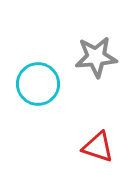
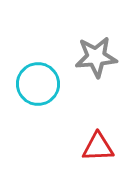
red triangle: rotated 20 degrees counterclockwise
